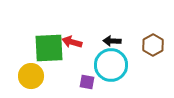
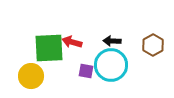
purple square: moved 1 px left, 11 px up
